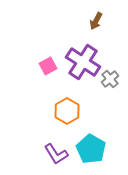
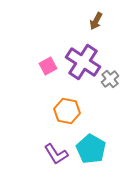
orange hexagon: rotated 20 degrees counterclockwise
